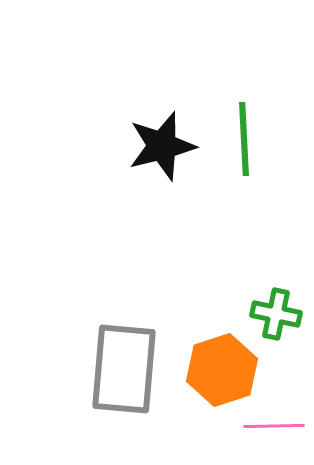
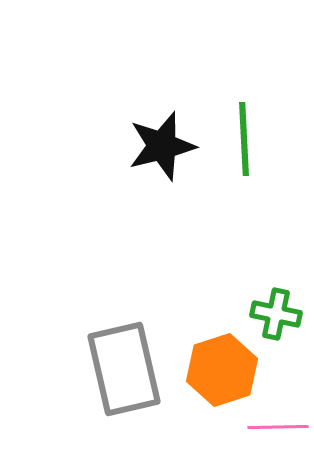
gray rectangle: rotated 18 degrees counterclockwise
pink line: moved 4 px right, 1 px down
